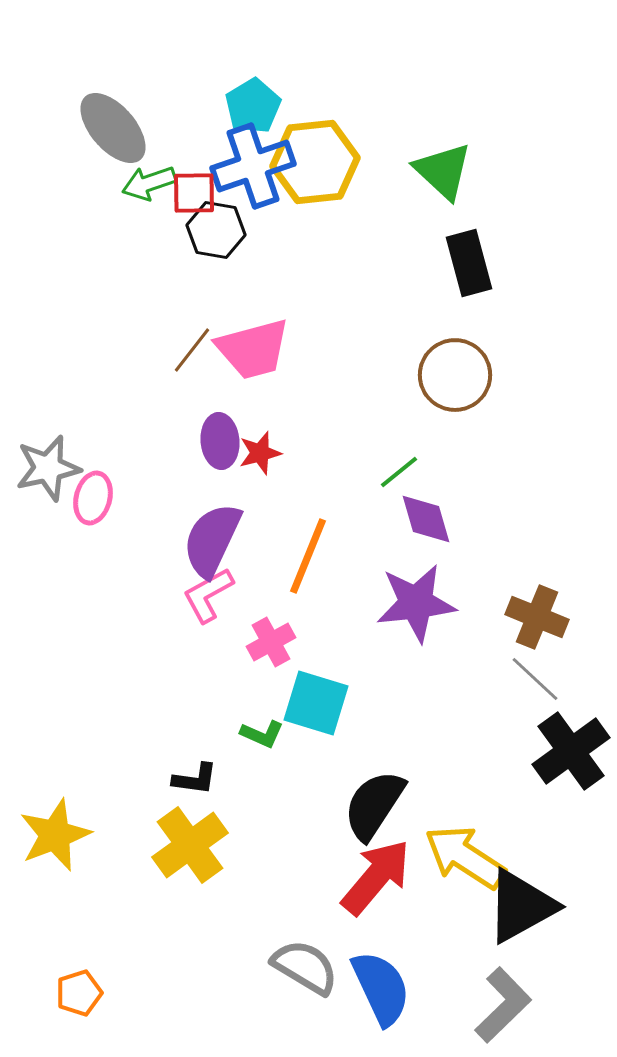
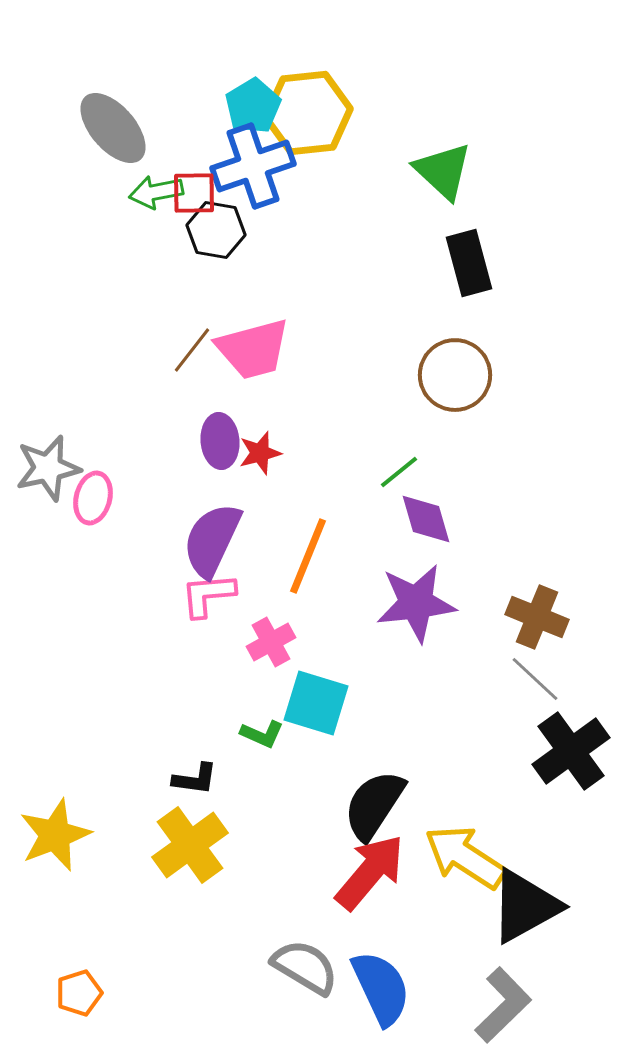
yellow hexagon: moved 7 px left, 49 px up
green arrow: moved 7 px right, 9 px down; rotated 8 degrees clockwise
pink L-shape: rotated 24 degrees clockwise
red arrow: moved 6 px left, 5 px up
black triangle: moved 4 px right
